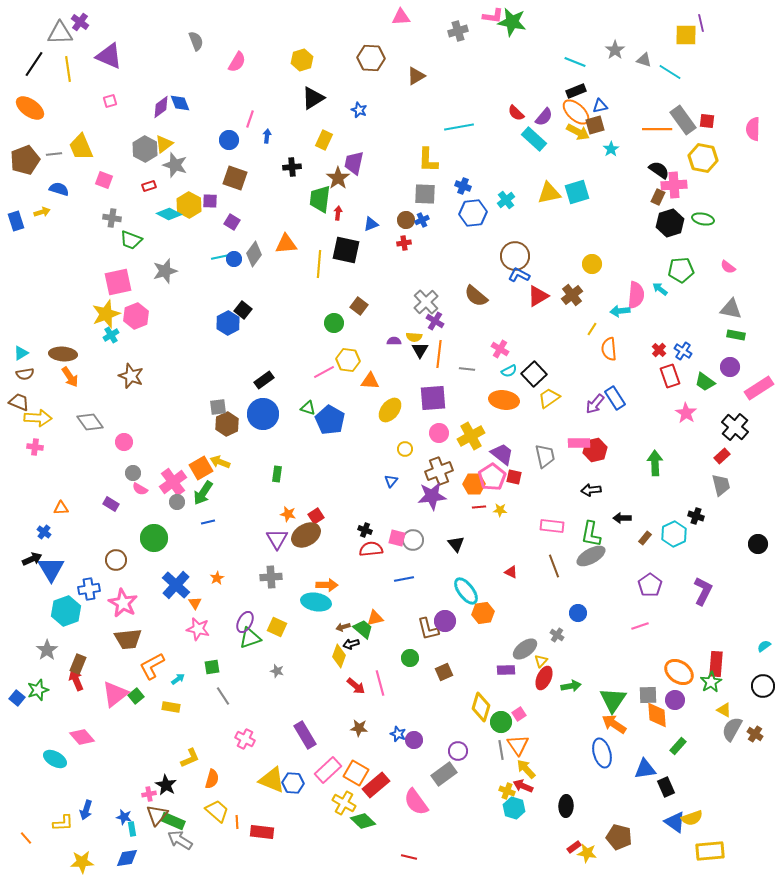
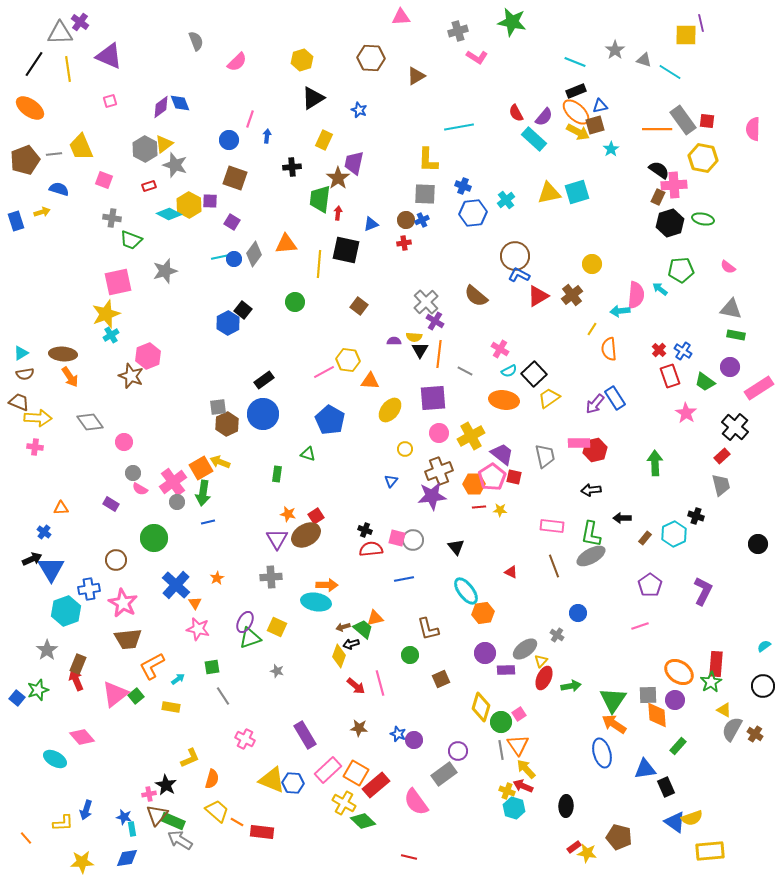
pink L-shape at (493, 16): moved 16 px left, 41 px down; rotated 25 degrees clockwise
pink semicircle at (237, 62): rotated 15 degrees clockwise
red semicircle at (516, 113): rotated 18 degrees clockwise
pink hexagon at (136, 316): moved 12 px right, 40 px down
green circle at (334, 323): moved 39 px left, 21 px up
gray line at (467, 369): moved 2 px left, 2 px down; rotated 21 degrees clockwise
green triangle at (308, 408): moved 46 px down
green arrow at (203, 493): rotated 25 degrees counterclockwise
black triangle at (456, 544): moved 3 px down
purple circle at (445, 621): moved 40 px right, 32 px down
green circle at (410, 658): moved 3 px up
brown square at (444, 672): moved 3 px left, 7 px down
orange line at (237, 822): rotated 56 degrees counterclockwise
